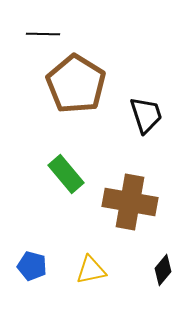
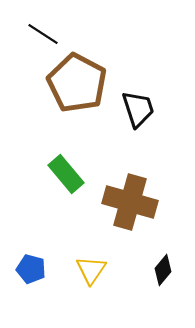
black line: rotated 32 degrees clockwise
brown pentagon: moved 1 px right, 1 px up; rotated 4 degrees counterclockwise
black trapezoid: moved 8 px left, 6 px up
brown cross: rotated 6 degrees clockwise
blue pentagon: moved 1 px left, 3 px down
yellow triangle: rotated 44 degrees counterclockwise
